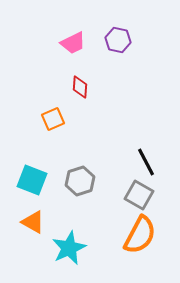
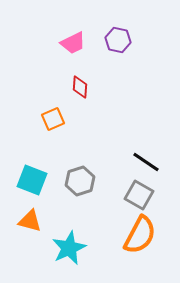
black line: rotated 28 degrees counterclockwise
orange triangle: moved 3 px left, 1 px up; rotated 15 degrees counterclockwise
